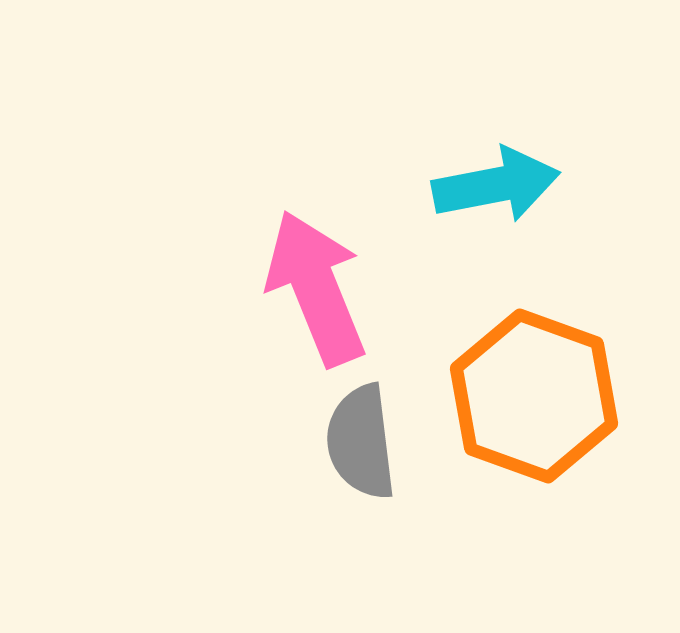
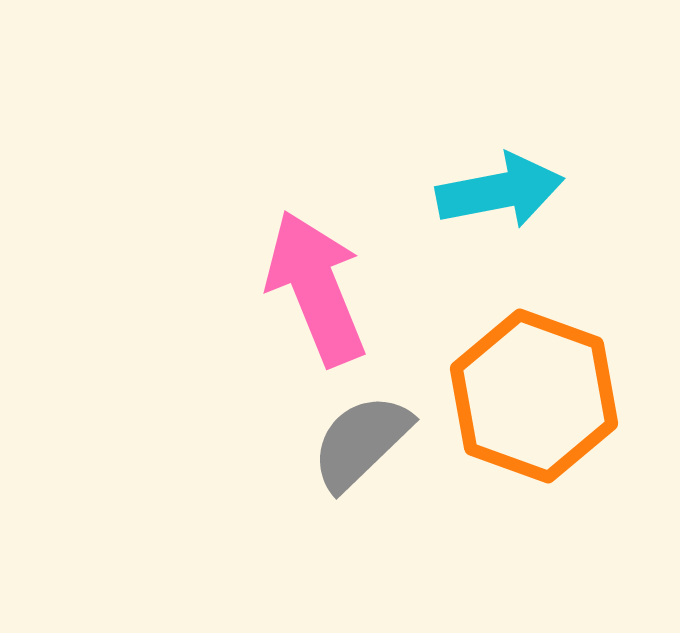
cyan arrow: moved 4 px right, 6 px down
gray semicircle: rotated 53 degrees clockwise
